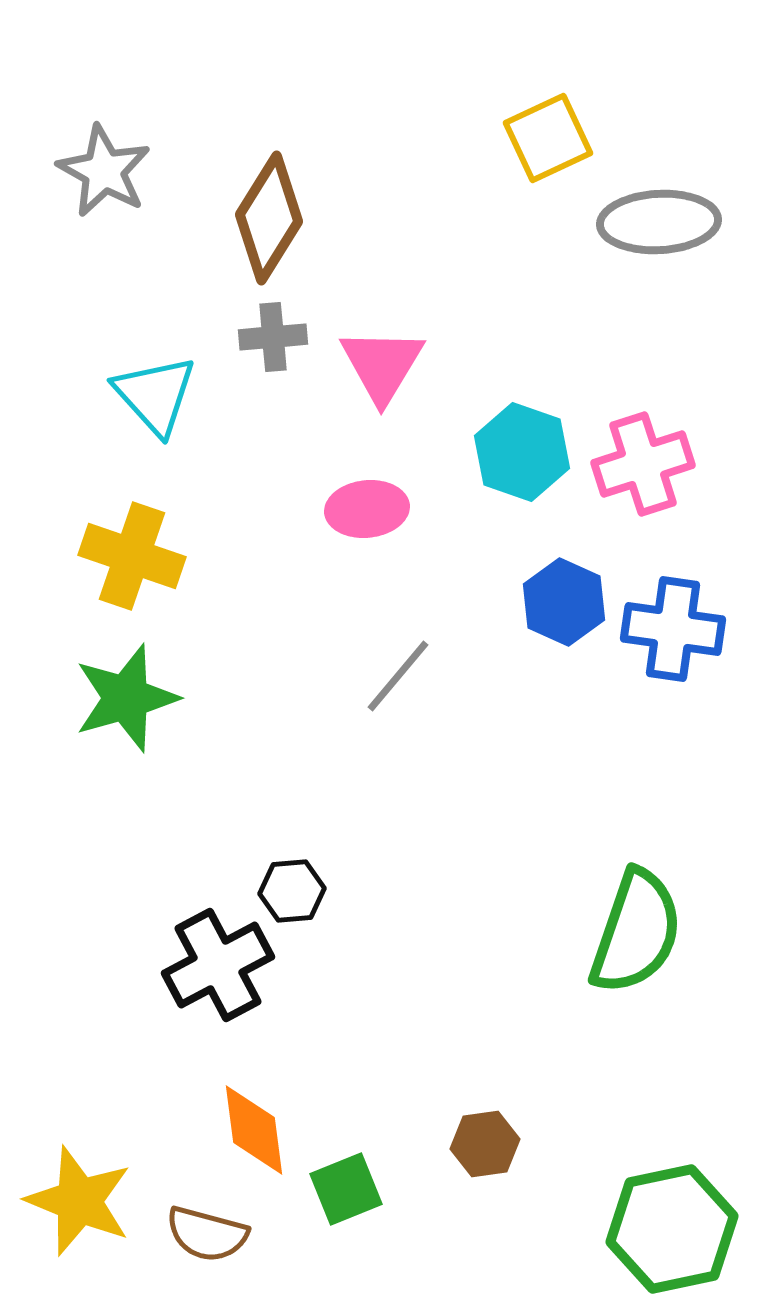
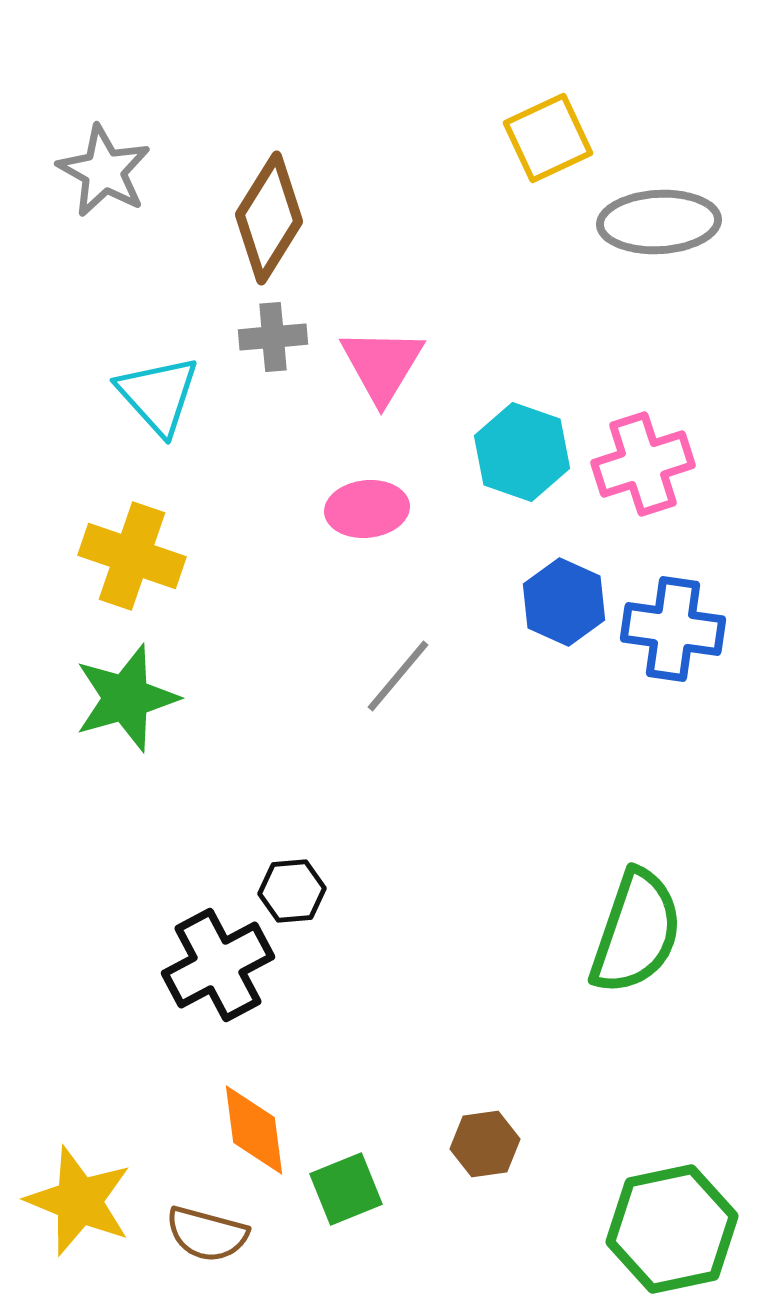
cyan triangle: moved 3 px right
